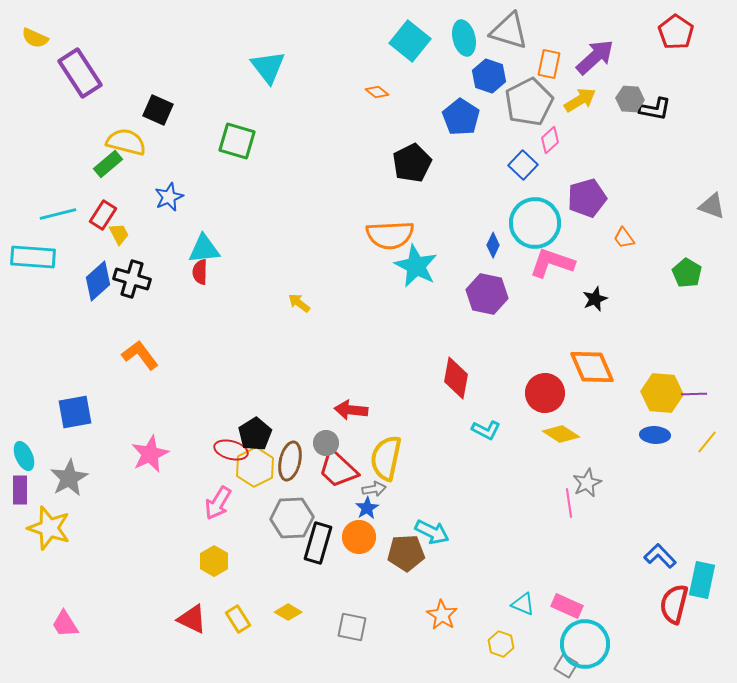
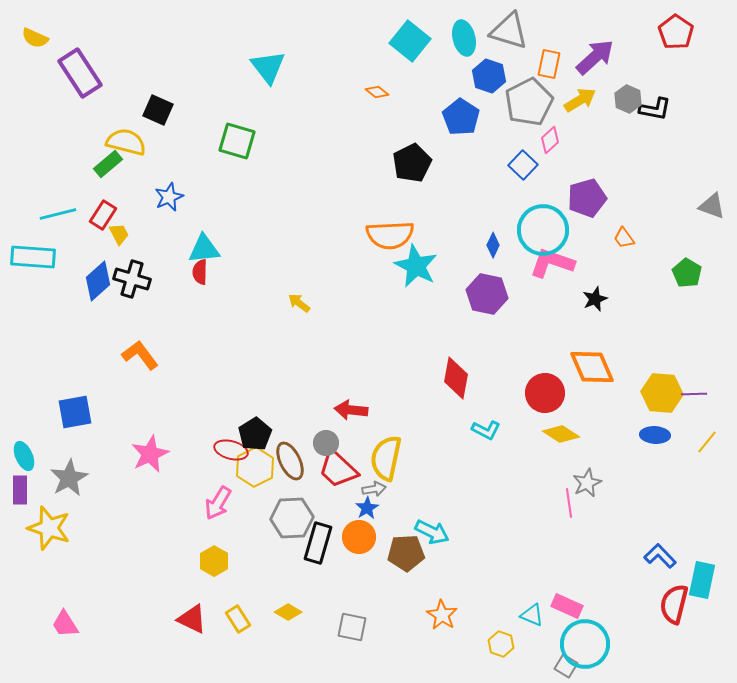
gray hexagon at (630, 99): moved 2 px left; rotated 20 degrees clockwise
cyan circle at (535, 223): moved 8 px right, 7 px down
brown ellipse at (290, 461): rotated 39 degrees counterclockwise
cyan triangle at (523, 604): moved 9 px right, 11 px down
